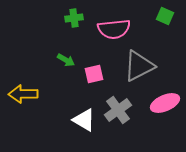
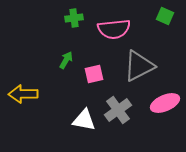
green arrow: rotated 90 degrees counterclockwise
white triangle: rotated 20 degrees counterclockwise
